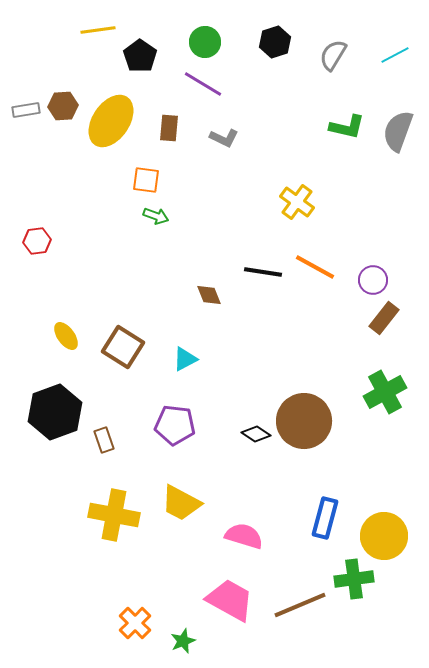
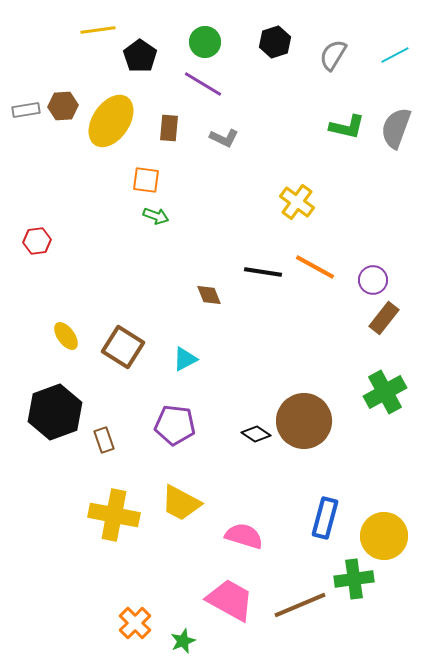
gray semicircle at (398, 131): moved 2 px left, 3 px up
